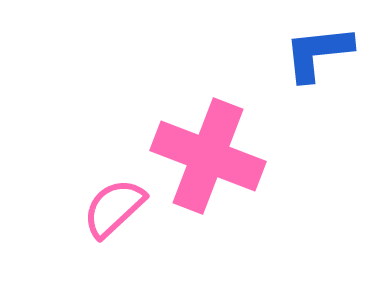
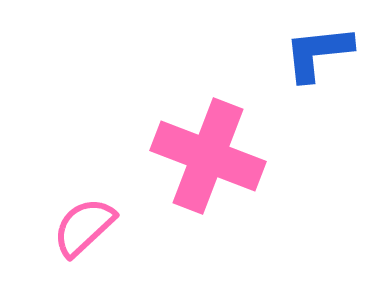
pink semicircle: moved 30 px left, 19 px down
